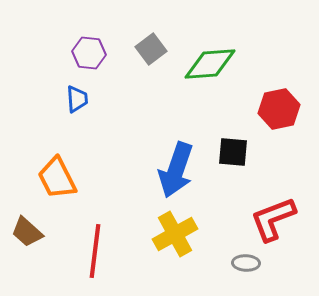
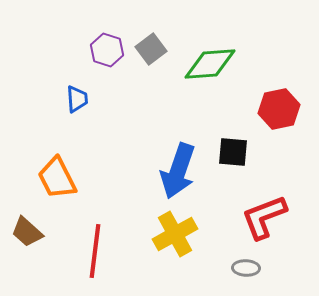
purple hexagon: moved 18 px right, 3 px up; rotated 12 degrees clockwise
blue arrow: moved 2 px right, 1 px down
red L-shape: moved 9 px left, 2 px up
gray ellipse: moved 5 px down
